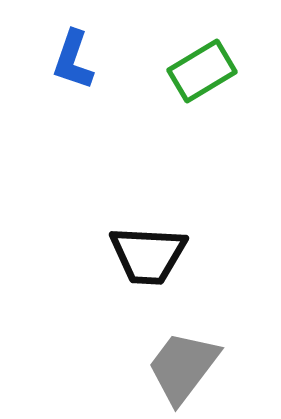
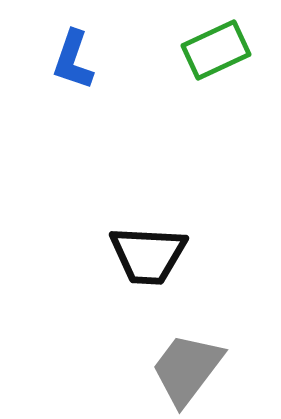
green rectangle: moved 14 px right, 21 px up; rotated 6 degrees clockwise
gray trapezoid: moved 4 px right, 2 px down
